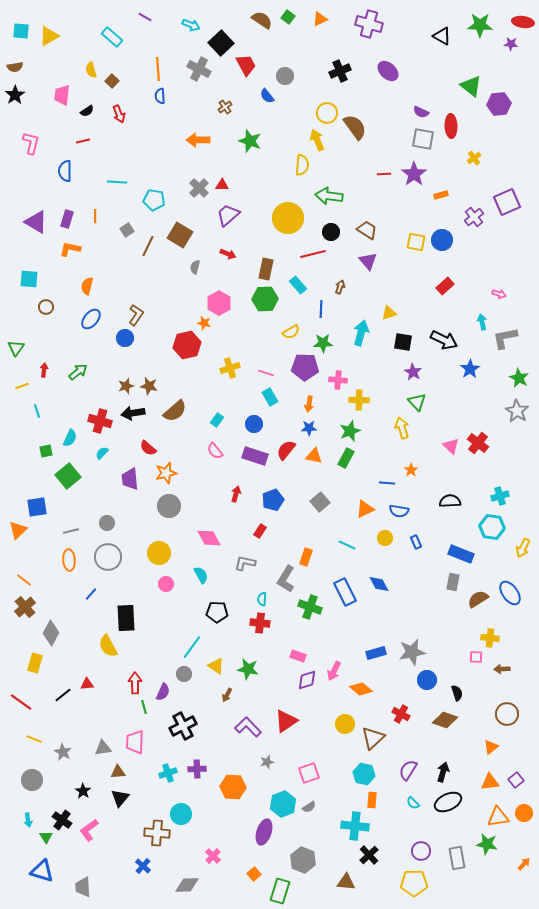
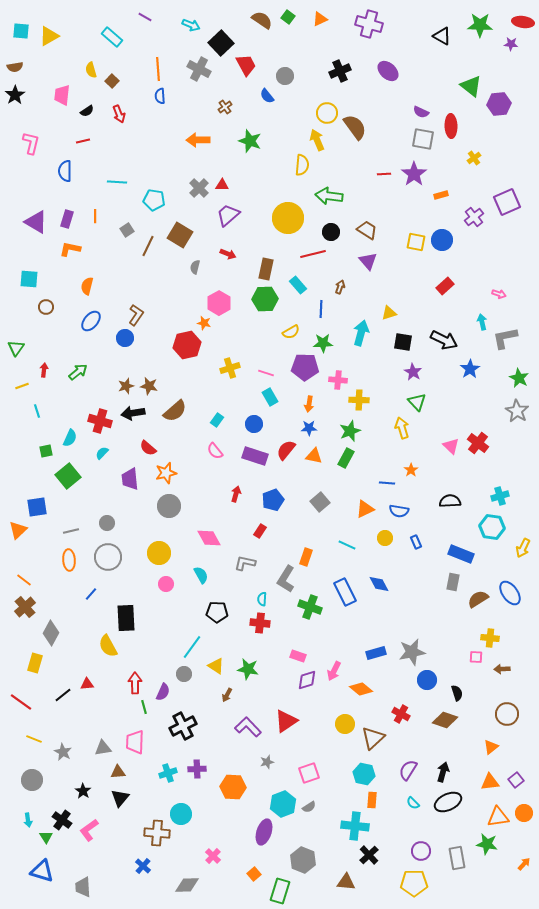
blue ellipse at (91, 319): moved 2 px down
